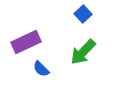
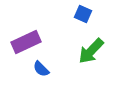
blue square: rotated 24 degrees counterclockwise
green arrow: moved 8 px right, 1 px up
